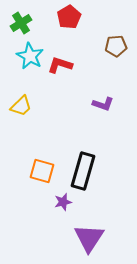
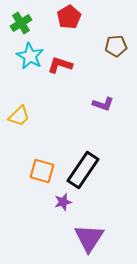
yellow trapezoid: moved 2 px left, 10 px down
black rectangle: moved 1 px up; rotated 18 degrees clockwise
